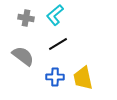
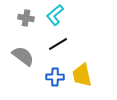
yellow trapezoid: moved 1 px left, 3 px up
